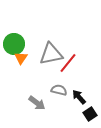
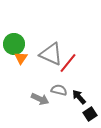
gray triangle: rotated 35 degrees clockwise
gray arrow: moved 3 px right, 4 px up; rotated 12 degrees counterclockwise
